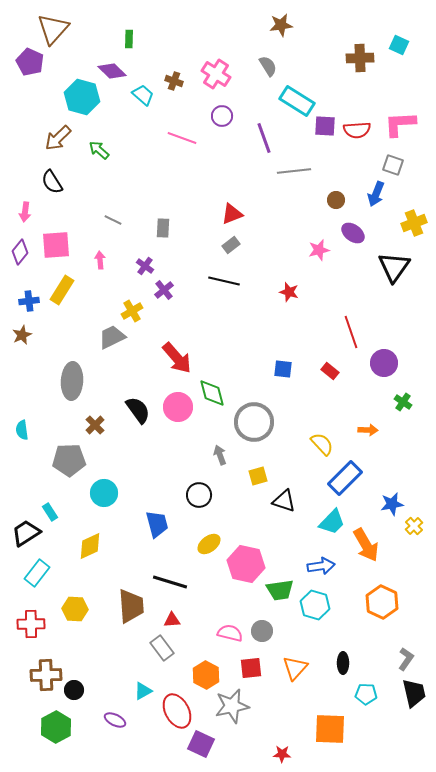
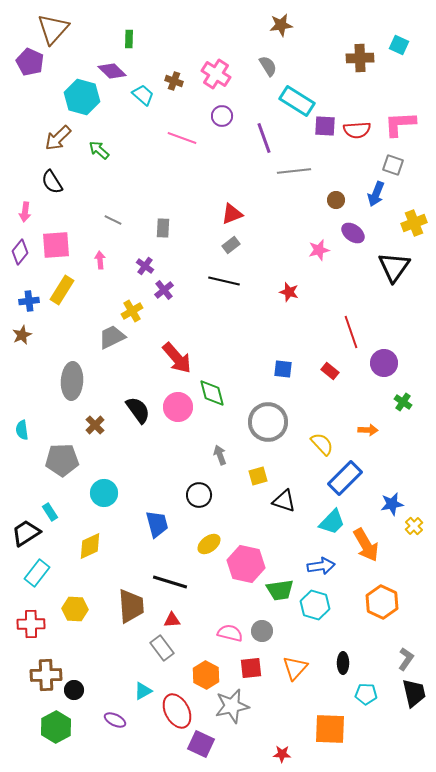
gray circle at (254, 422): moved 14 px right
gray pentagon at (69, 460): moved 7 px left
